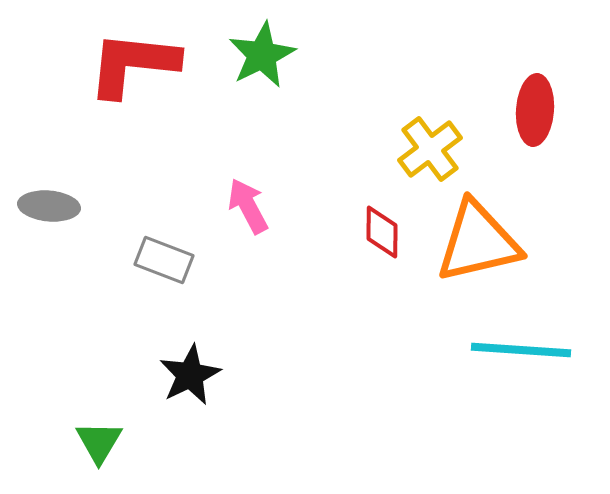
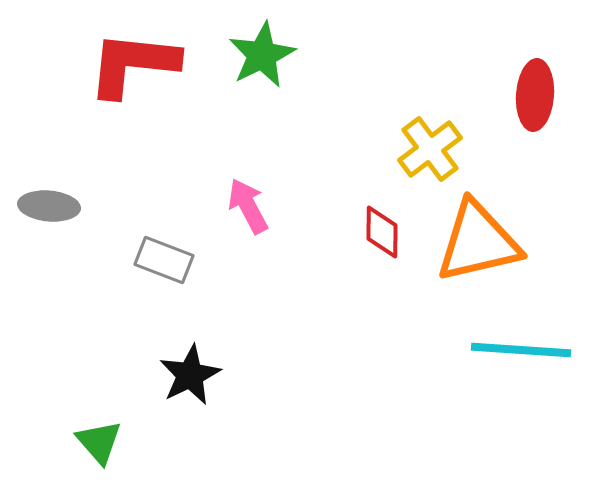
red ellipse: moved 15 px up
green triangle: rotated 12 degrees counterclockwise
